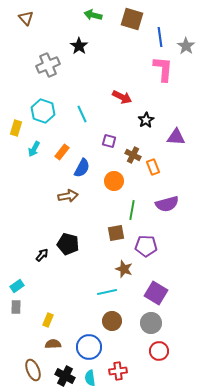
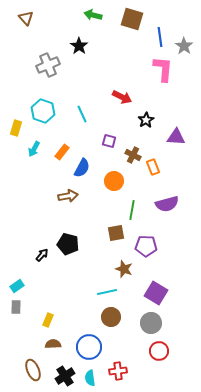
gray star at (186, 46): moved 2 px left
brown circle at (112, 321): moved 1 px left, 4 px up
black cross at (65, 376): rotated 30 degrees clockwise
